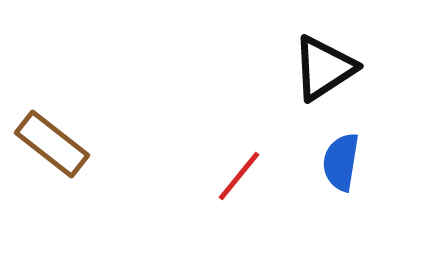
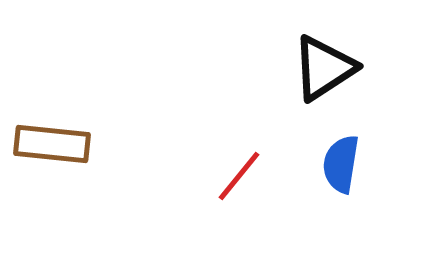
brown rectangle: rotated 32 degrees counterclockwise
blue semicircle: moved 2 px down
